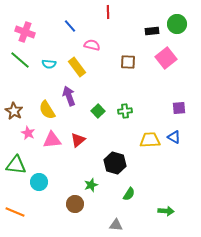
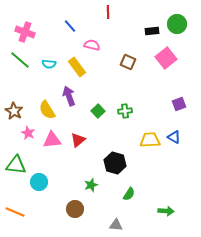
brown square: rotated 21 degrees clockwise
purple square: moved 4 px up; rotated 16 degrees counterclockwise
brown circle: moved 5 px down
